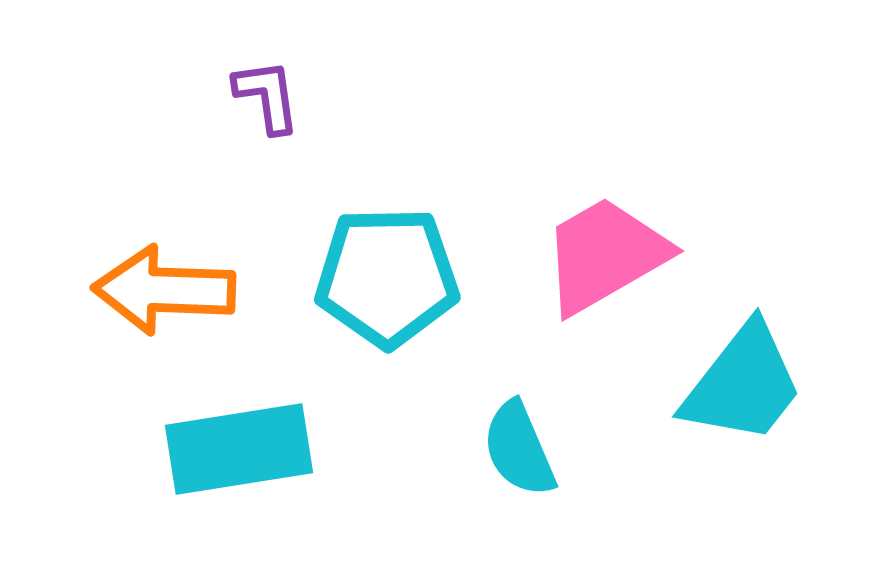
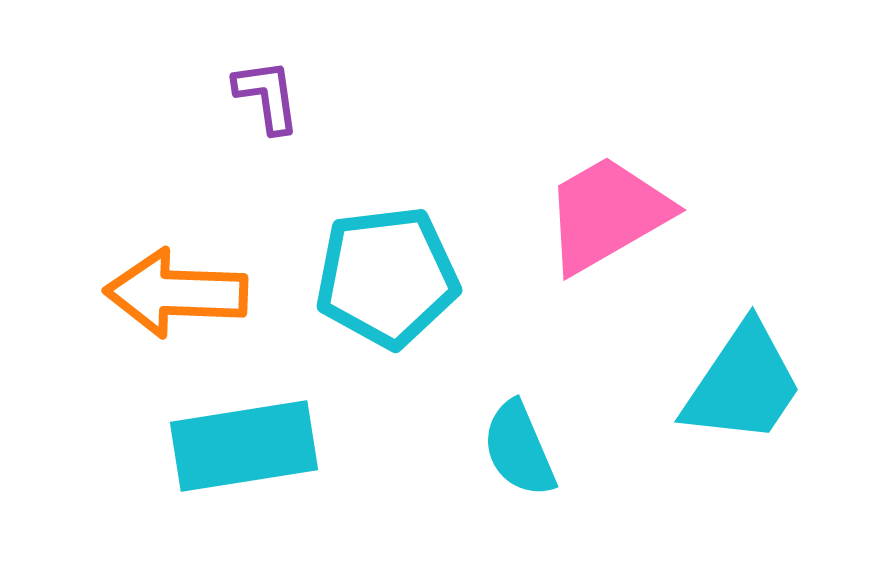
pink trapezoid: moved 2 px right, 41 px up
cyan pentagon: rotated 6 degrees counterclockwise
orange arrow: moved 12 px right, 3 px down
cyan trapezoid: rotated 4 degrees counterclockwise
cyan rectangle: moved 5 px right, 3 px up
